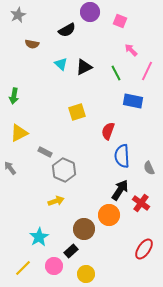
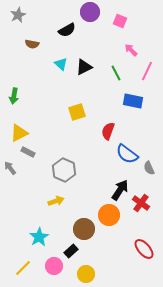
gray rectangle: moved 17 px left
blue semicircle: moved 5 px right, 2 px up; rotated 50 degrees counterclockwise
red ellipse: rotated 75 degrees counterclockwise
